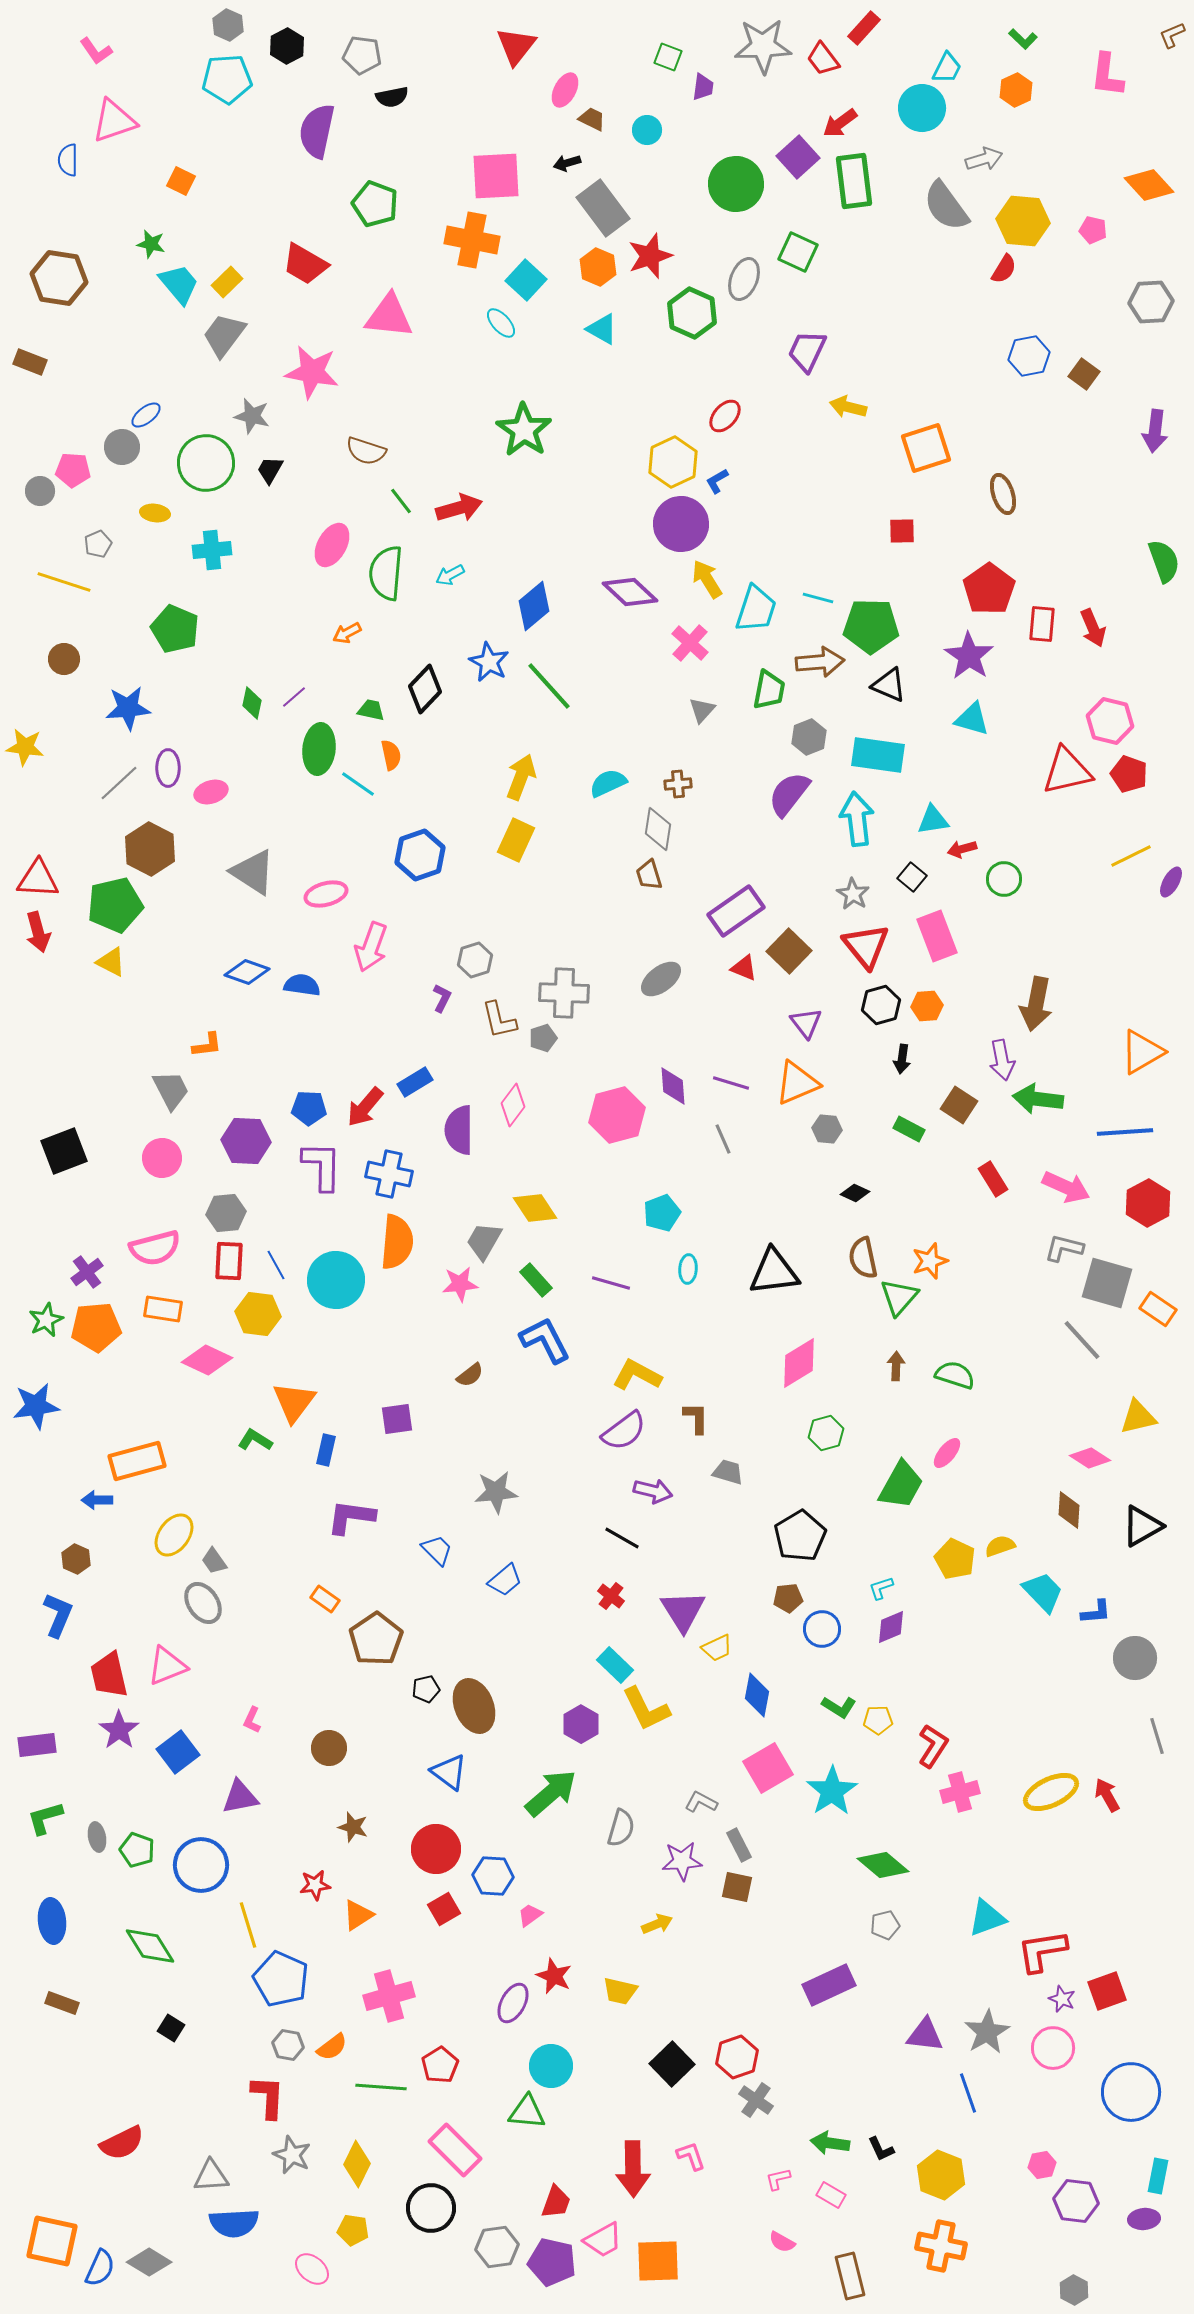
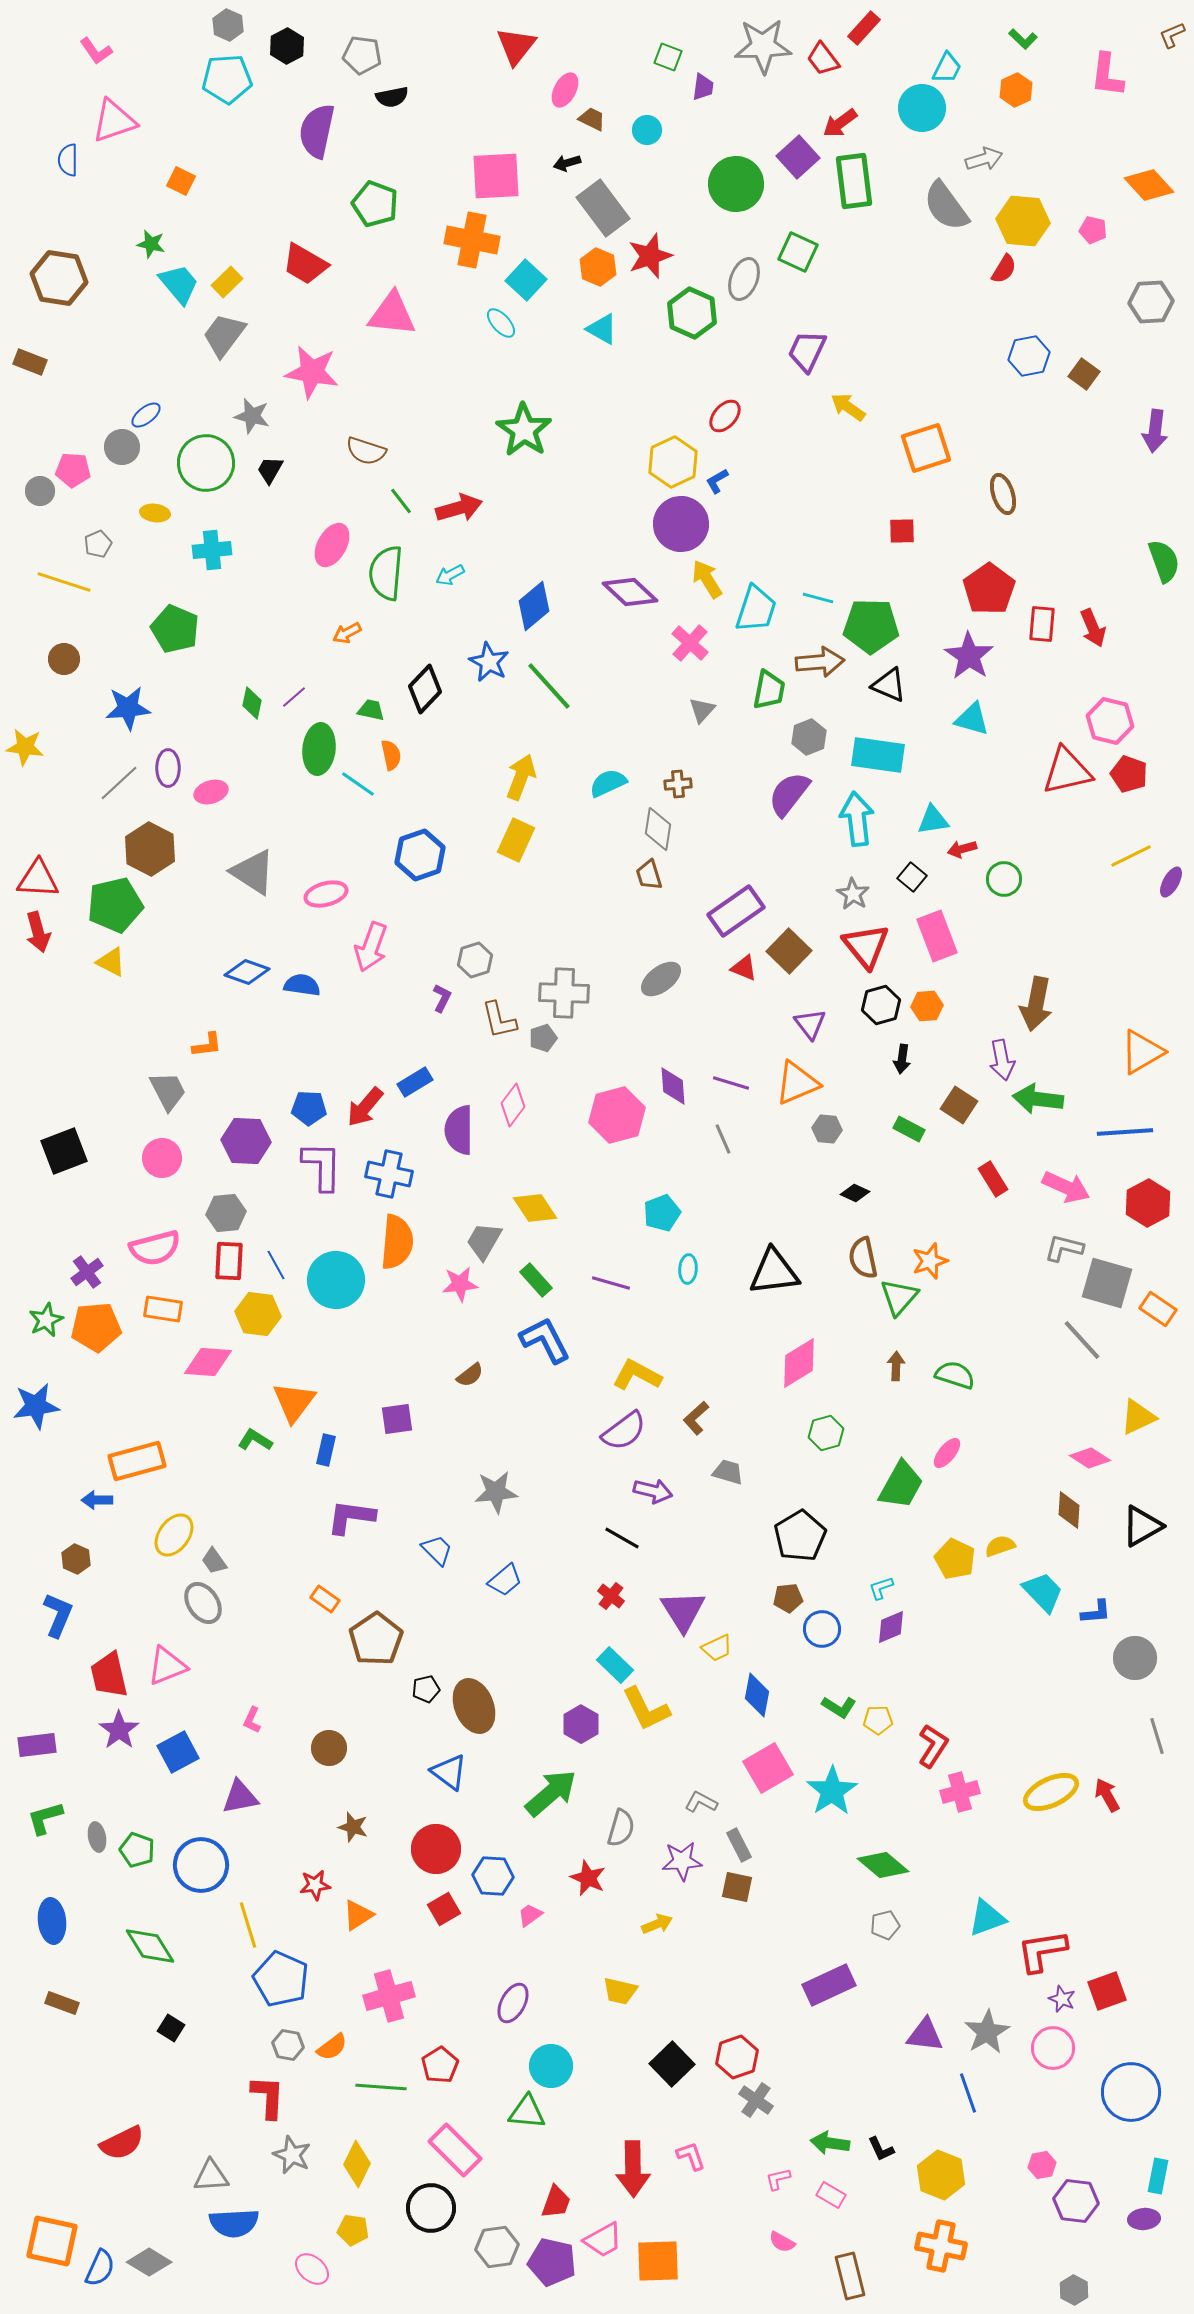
pink triangle at (389, 316): moved 3 px right, 2 px up
yellow arrow at (848, 407): rotated 21 degrees clockwise
purple triangle at (806, 1023): moved 4 px right, 1 px down
gray trapezoid at (171, 1090): moved 3 px left, 1 px down
pink diamond at (207, 1360): moved 1 px right, 2 px down; rotated 21 degrees counterclockwise
yellow triangle at (1138, 1417): rotated 12 degrees counterclockwise
brown L-shape at (696, 1418): rotated 132 degrees counterclockwise
blue square at (178, 1752): rotated 9 degrees clockwise
red star at (554, 1976): moved 34 px right, 98 px up
